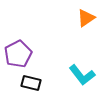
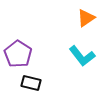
purple pentagon: rotated 12 degrees counterclockwise
cyan L-shape: moved 19 px up
